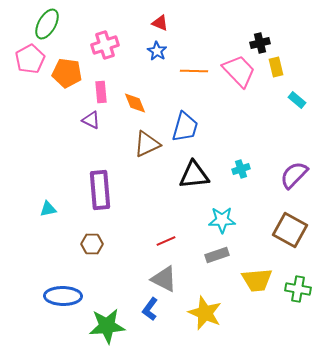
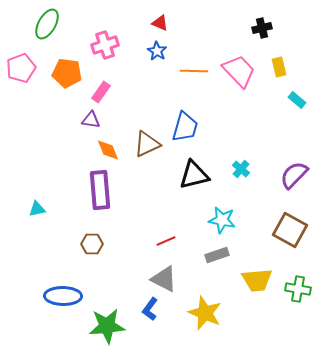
black cross: moved 2 px right, 15 px up
pink pentagon: moved 9 px left, 9 px down; rotated 8 degrees clockwise
yellow rectangle: moved 3 px right
pink rectangle: rotated 40 degrees clockwise
orange diamond: moved 27 px left, 47 px down
purple triangle: rotated 18 degrees counterclockwise
cyan cross: rotated 30 degrees counterclockwise
black triangle: rotated 8 degrees counterclockwise
cyan triangle: moved 11 px left
cyan star: rotated 12 degrees clockwise
